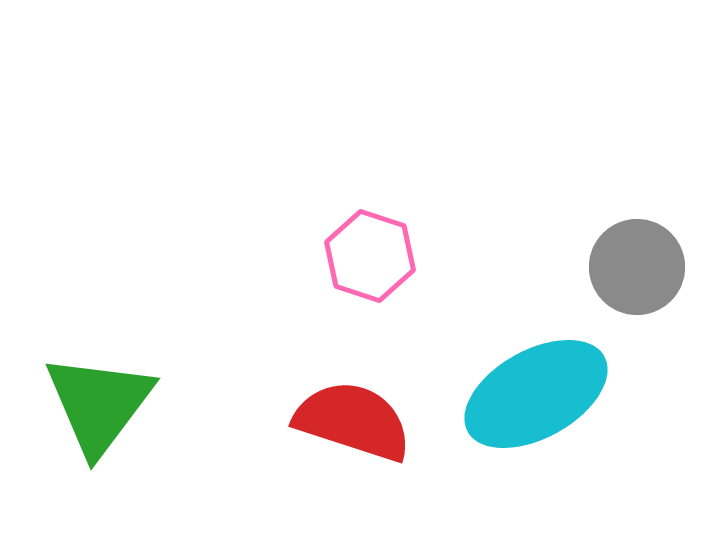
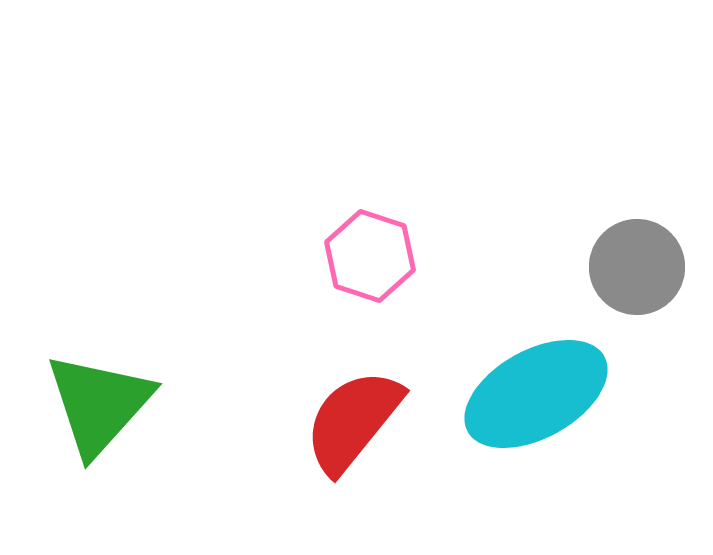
green triangle: rotated 5 degrees clockwise
red semicircle: rotated 69 degrees counterclockwise
